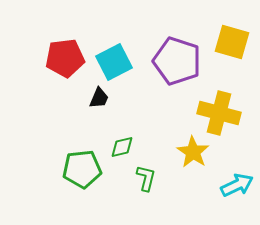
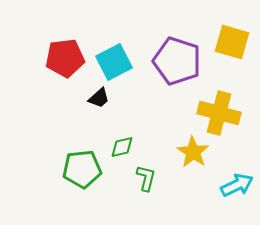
black trapezoid: rotated 25 degrees clockwise
